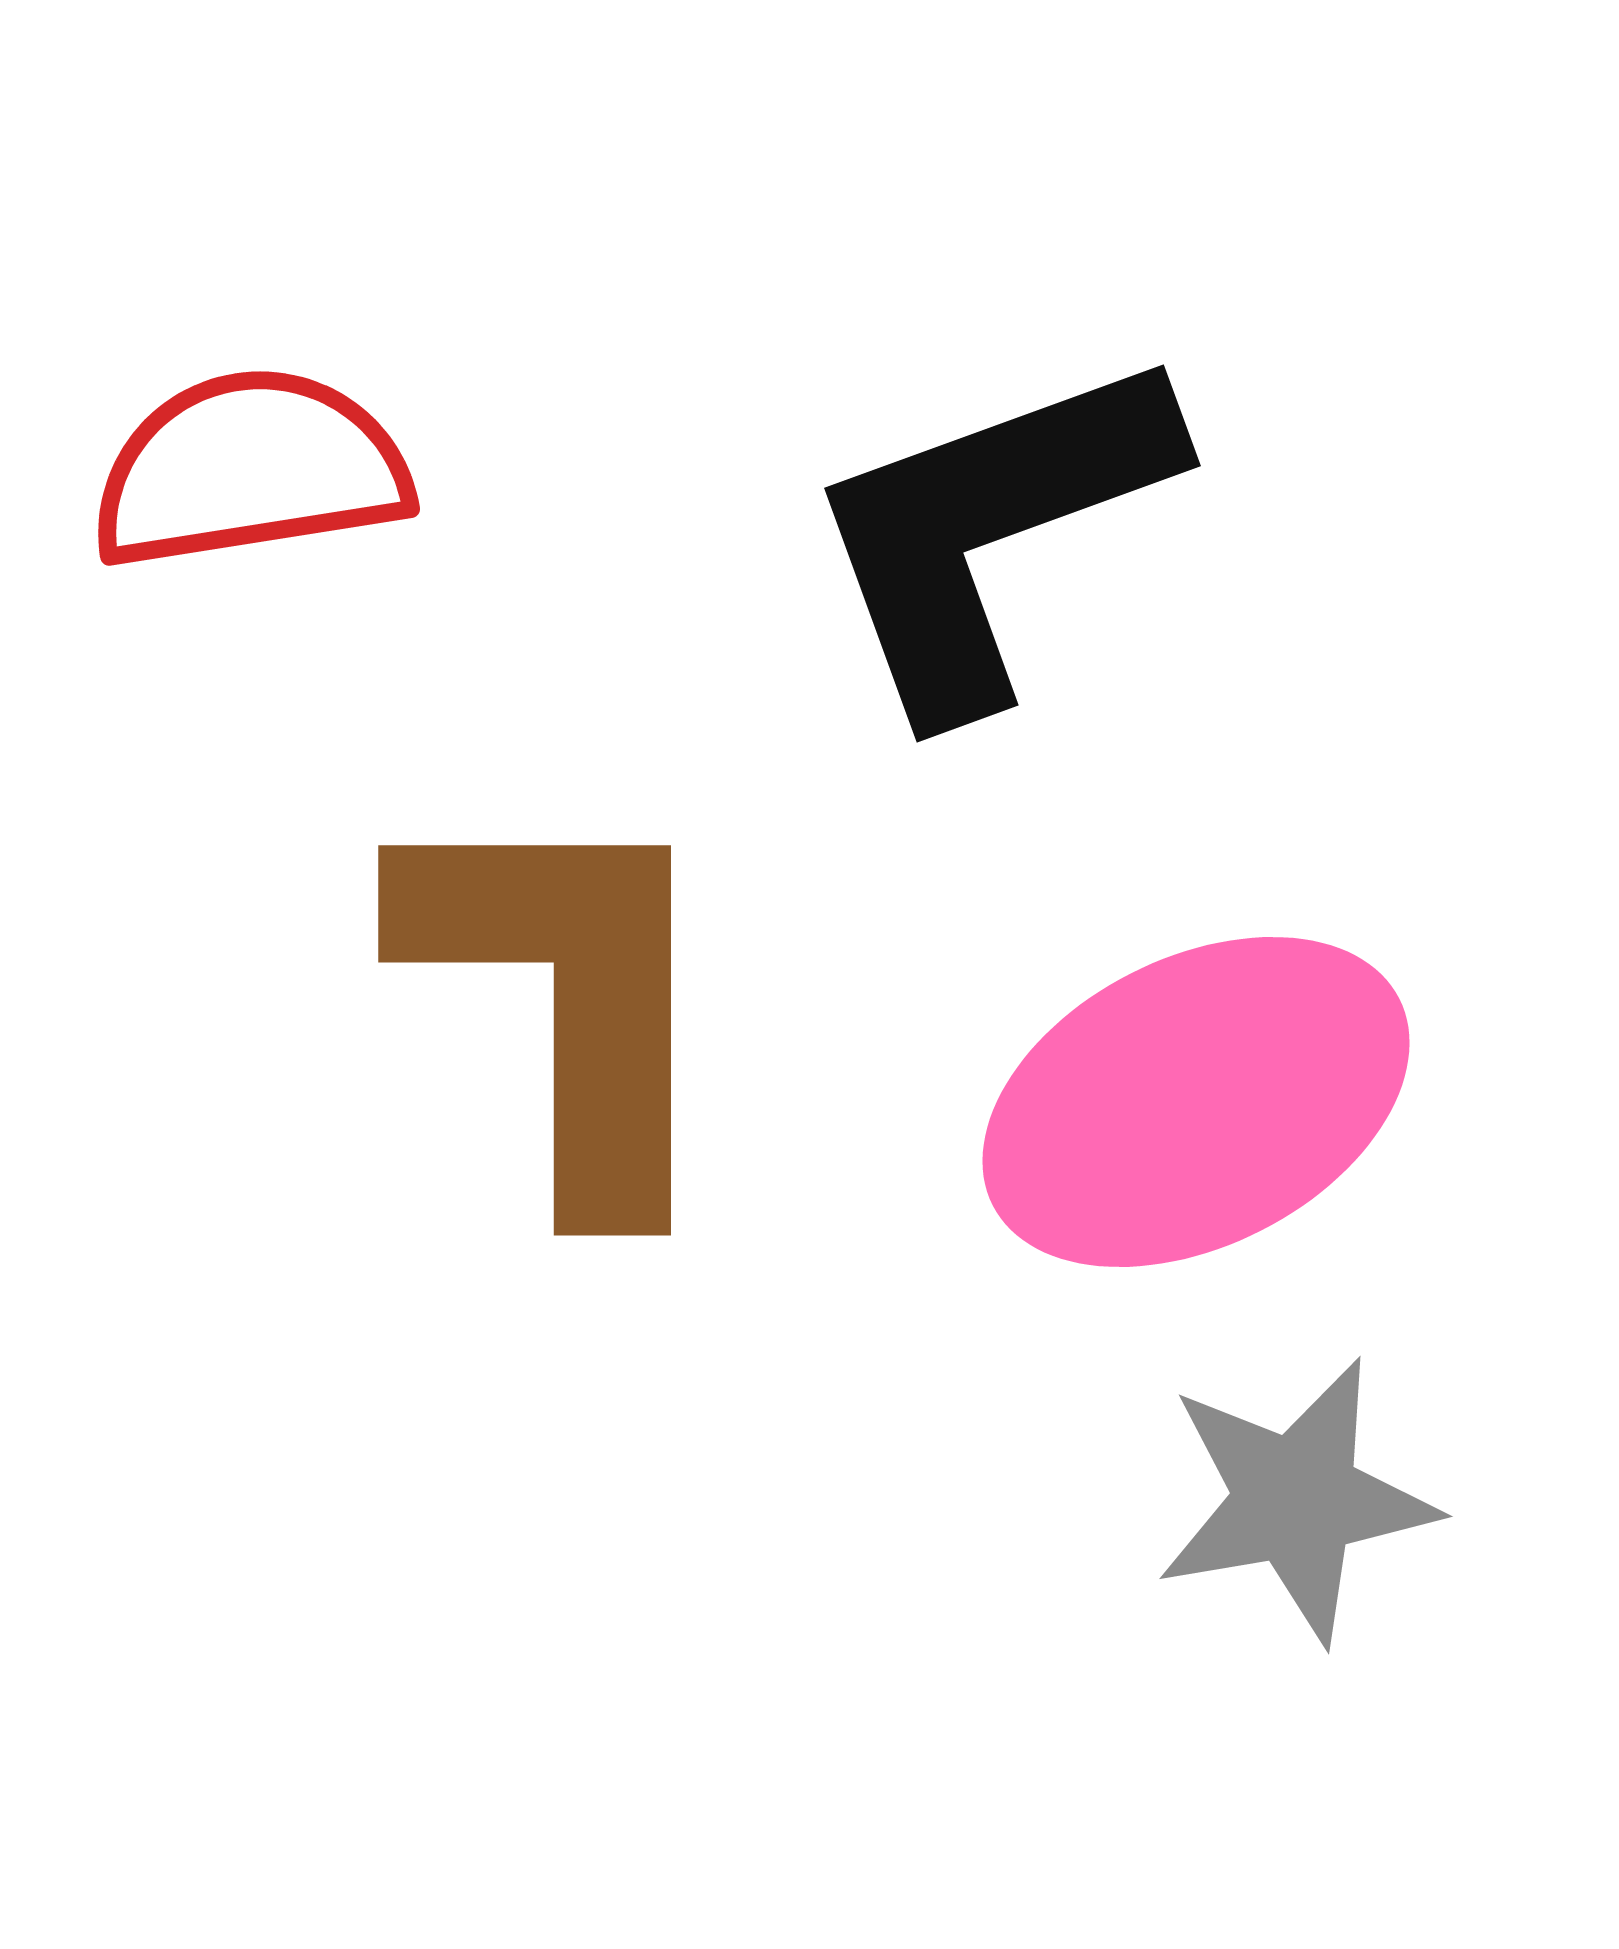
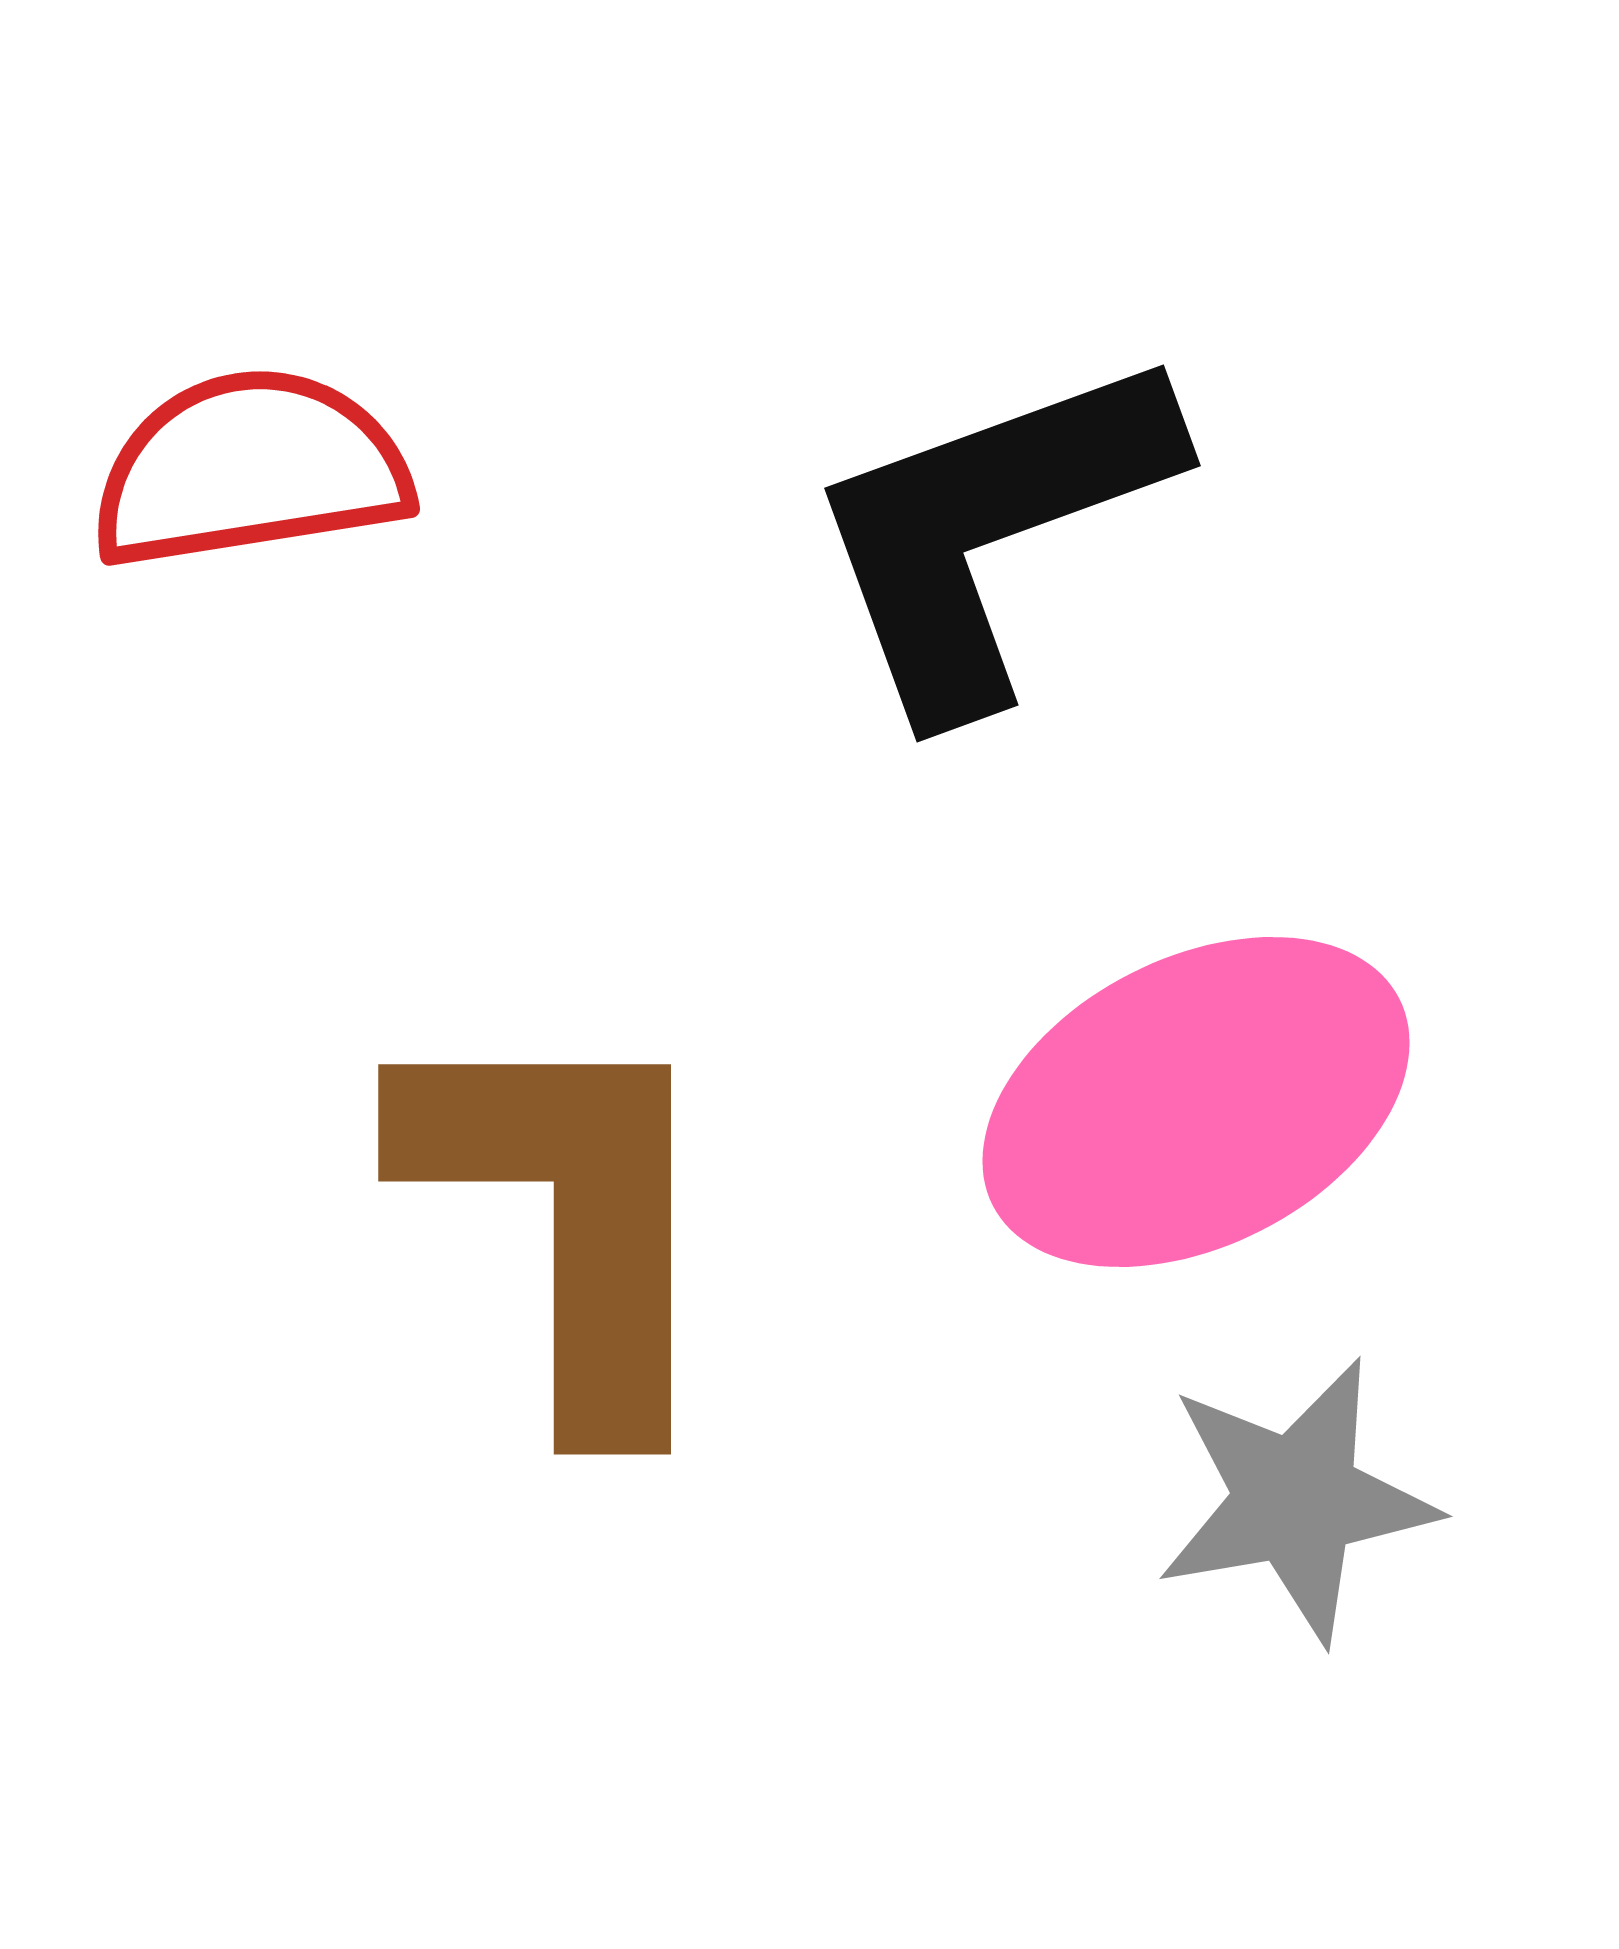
brown L-shape: moved 219 px down
